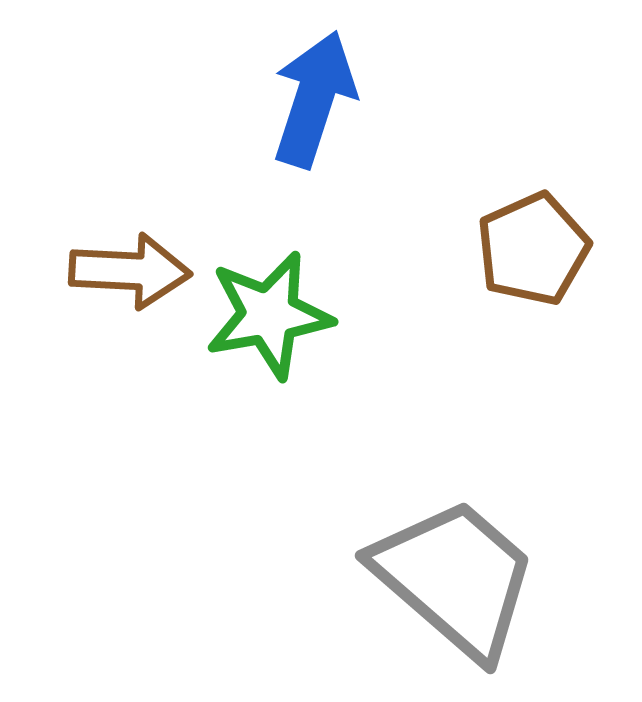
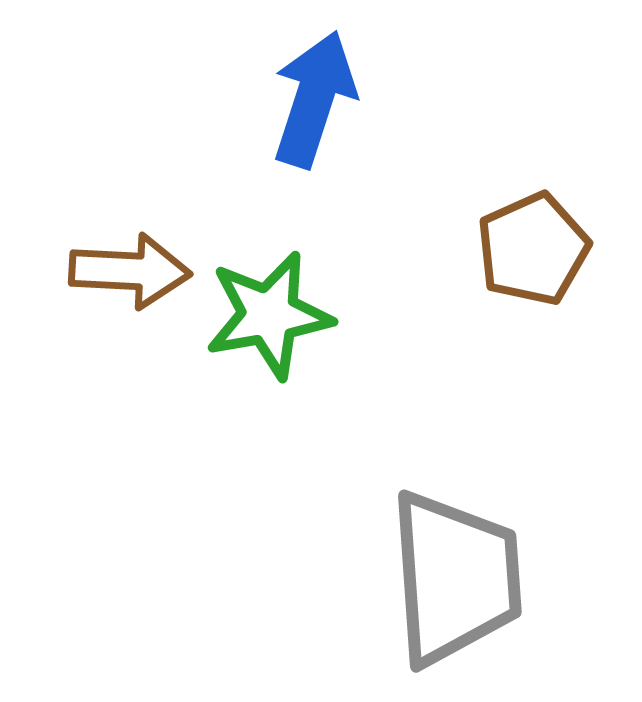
gray trapezoid: rotated 45 degrees clockwise
